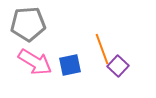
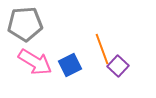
gray pentagon: moved 3 px left
blue square: rotated 15 degrees counterclockwise
